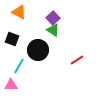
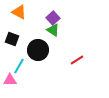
pink triangle: moved 1 px left, 5 px up
